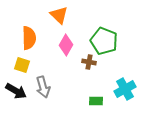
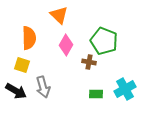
green rectangle: moved 7 px up
